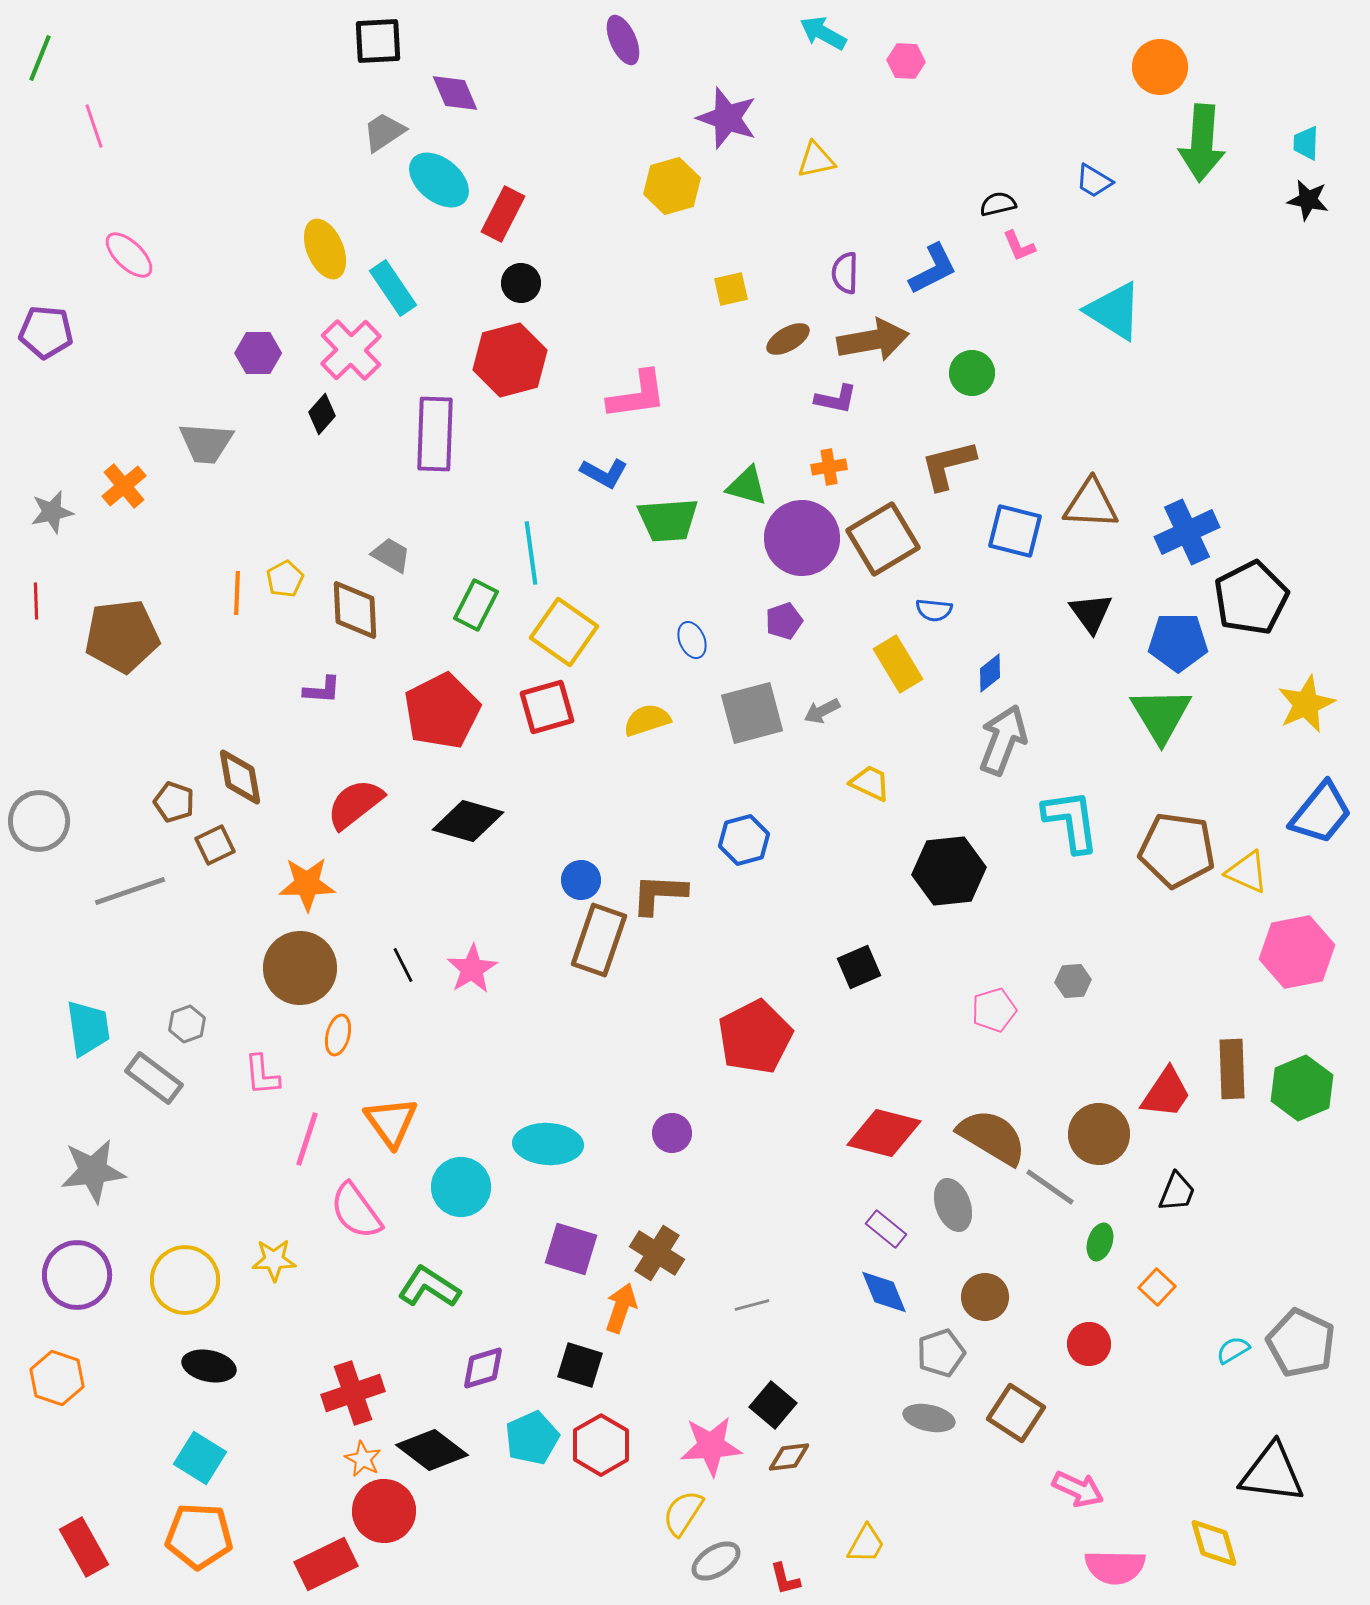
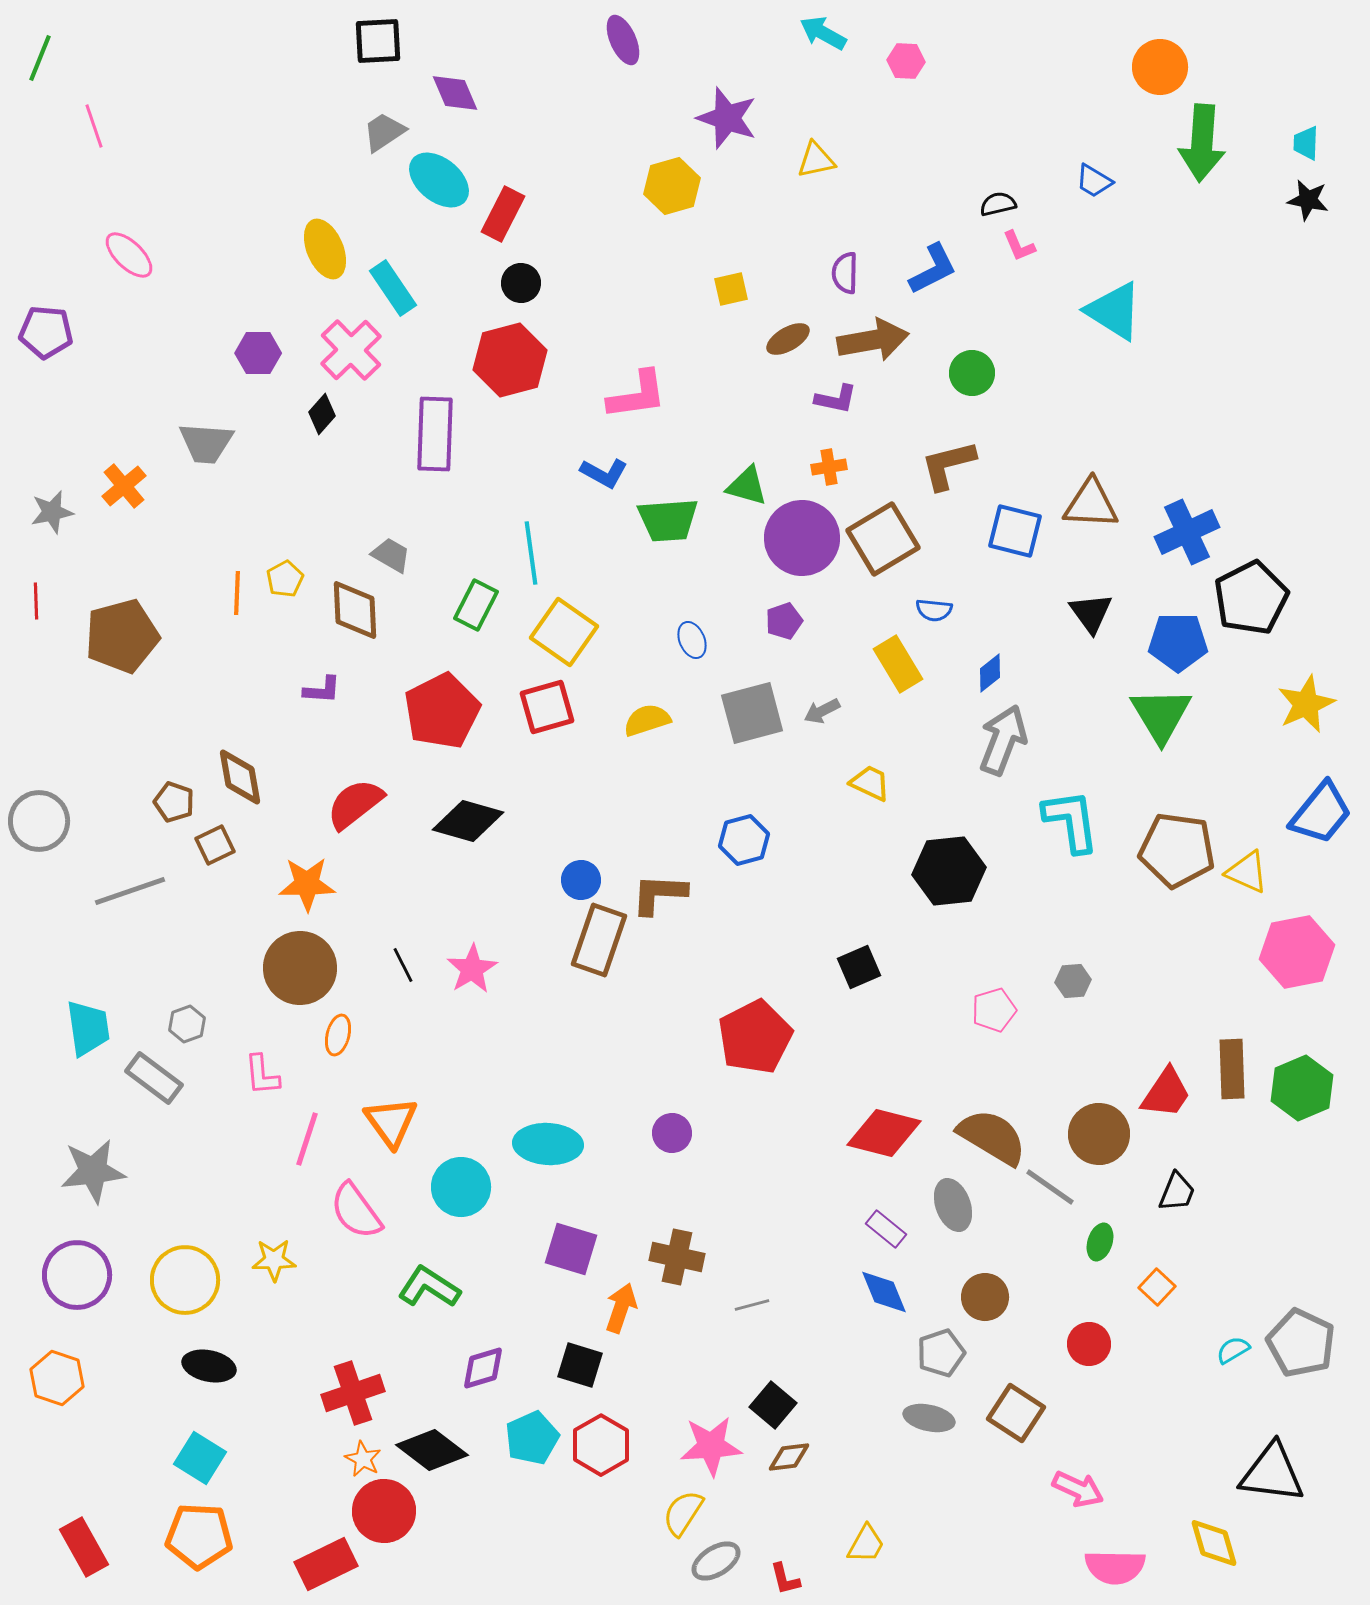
brown pentagon at (122, 636): rotated 8 degrees counterclockwise
brown cross at (657, 1253): moved 20 px right, 4 px down; rotated 20 degrees counterclockwise
